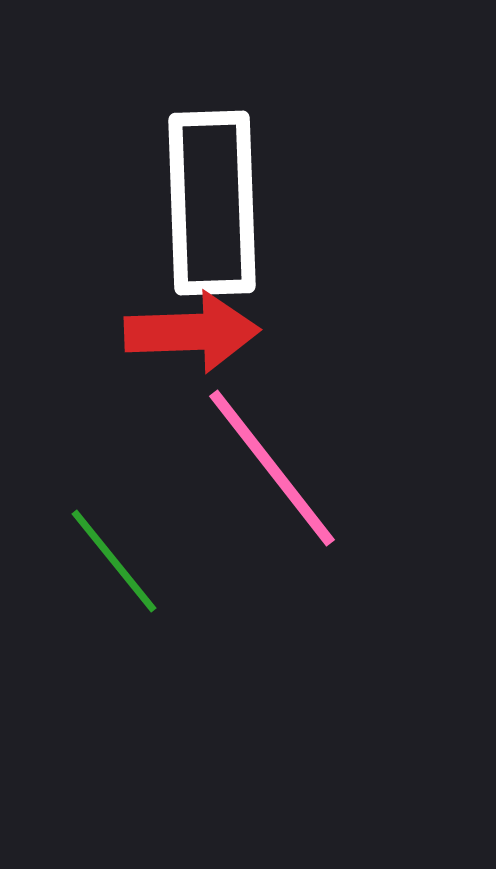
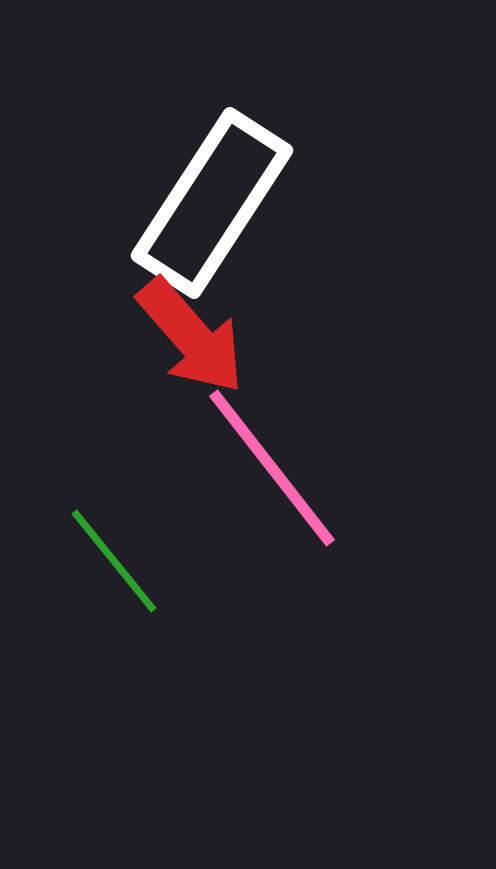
white rectangle: rotated 35 degrees clockwise
red arrow: moved 1 px left, 4 px down; rotated 51 degrees clockwise
